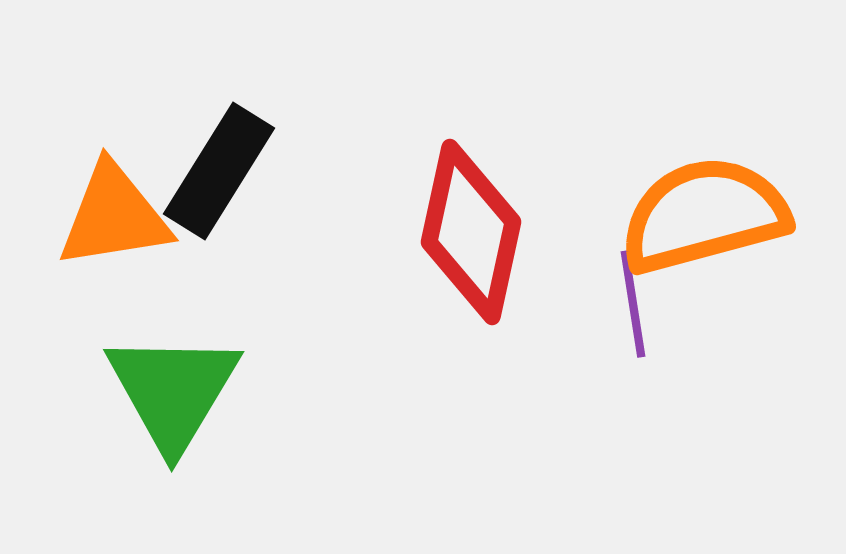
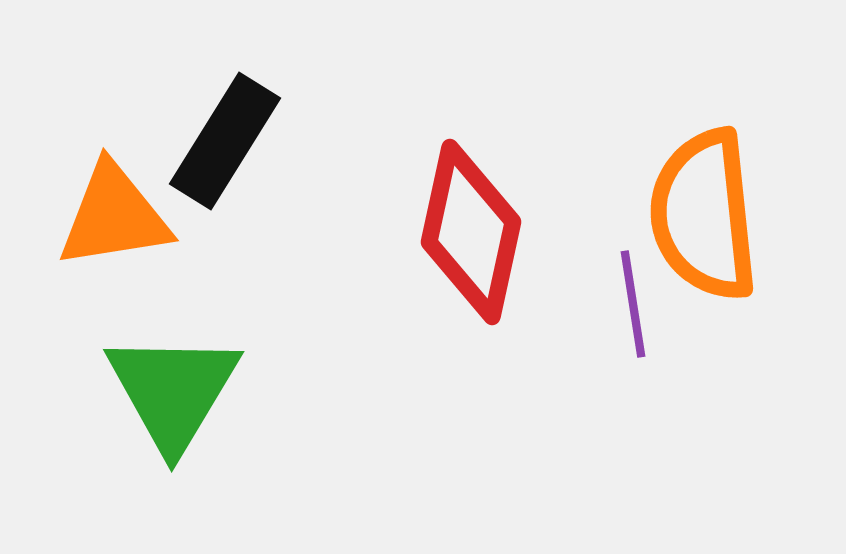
black rectangle: moved 6 px right, 30 px up
orange semicircle: rotated 81 degrees counterclockwise
